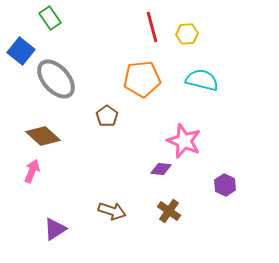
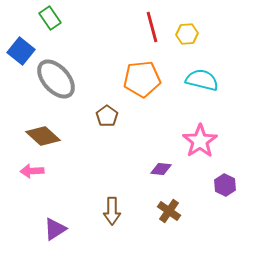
pink star: moved 16 px right; rotated 16 degrees clockwise
pink arrow: rotated 115 degrees counterclockwise
brown arrow: rotated 72 degrees clockwise
